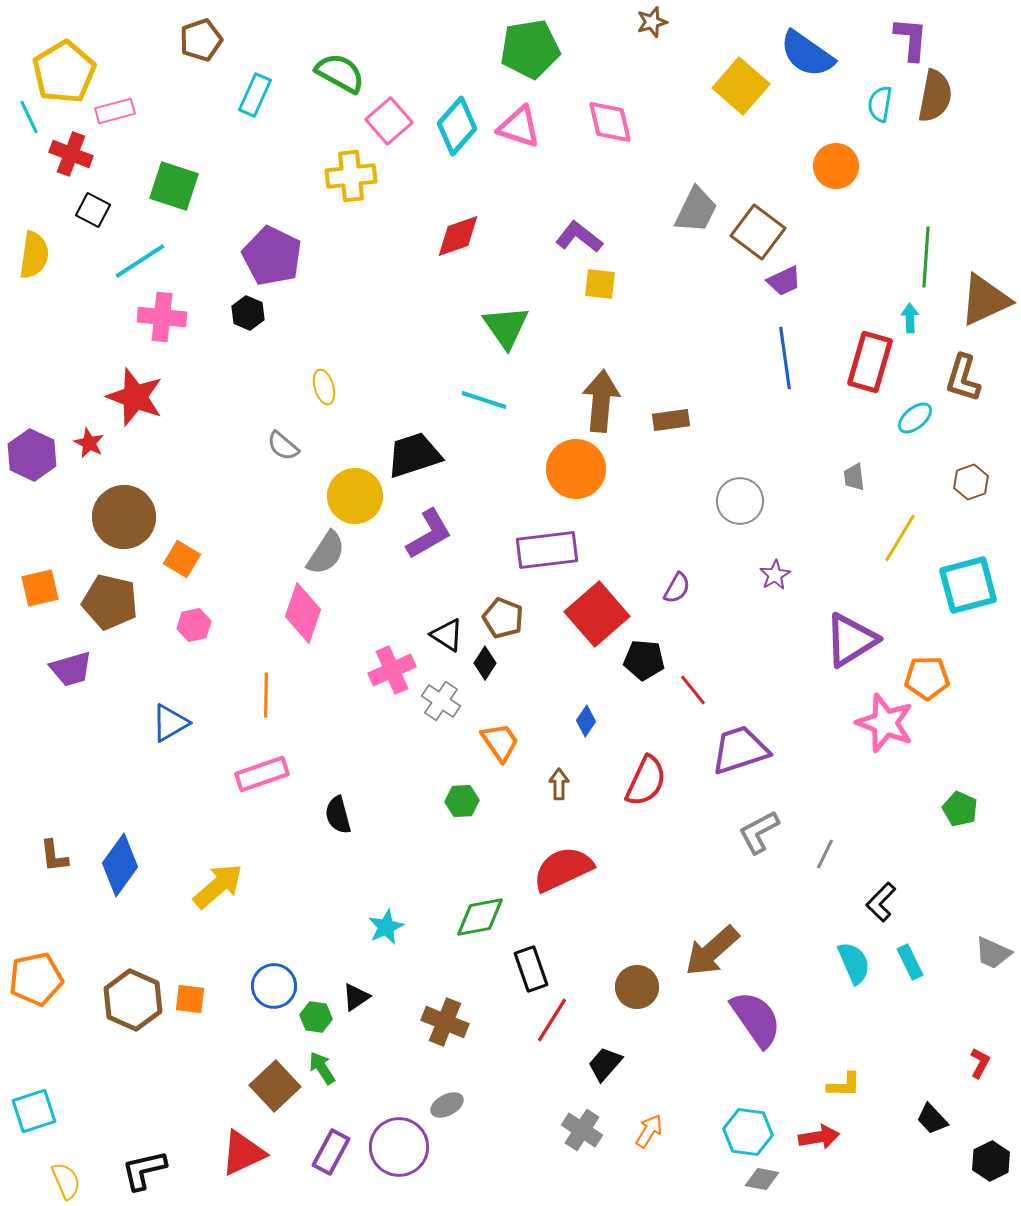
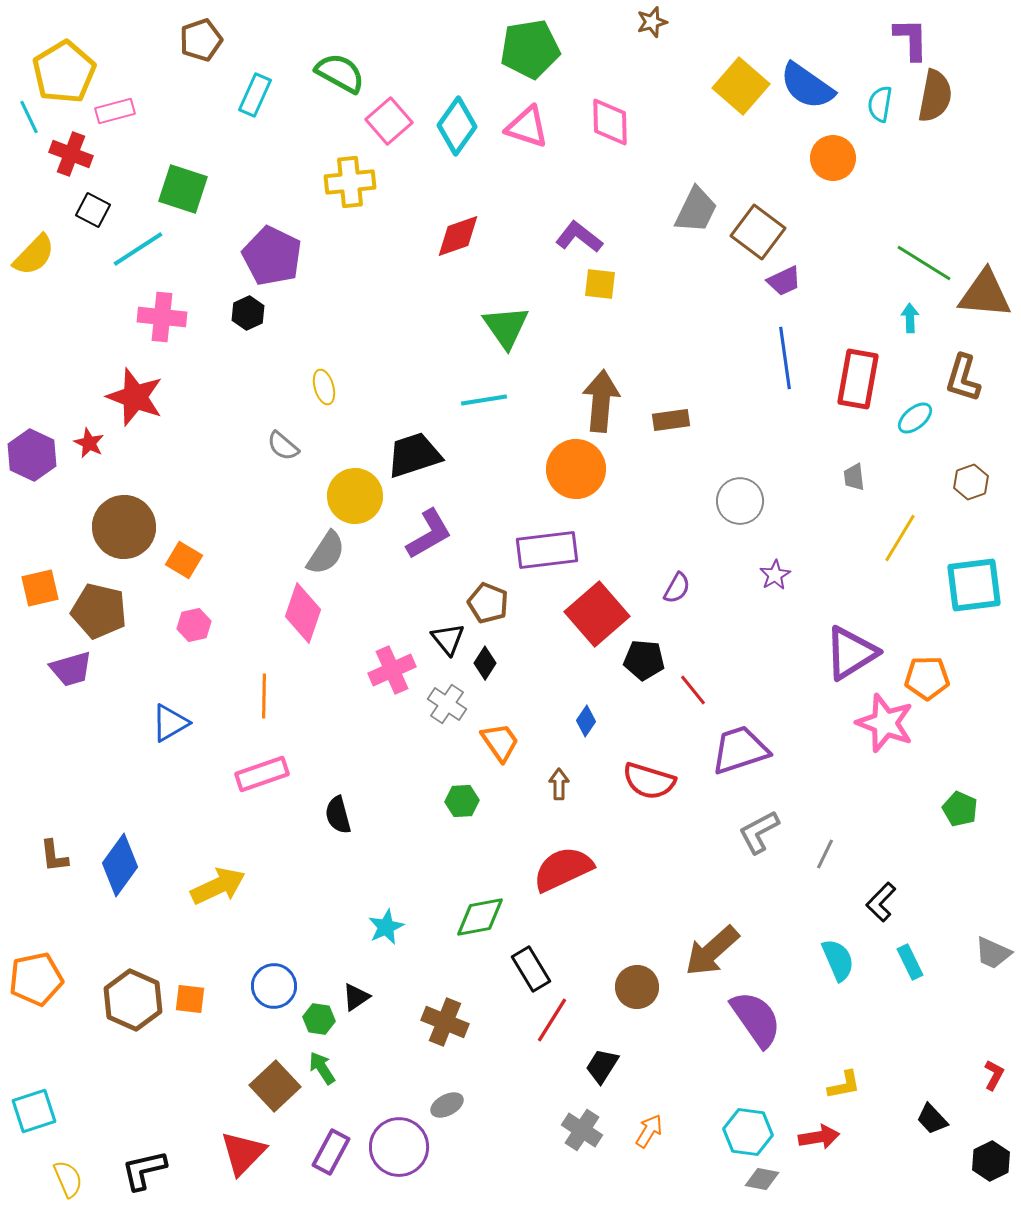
purple L-shape at (911, 39): rotated 6 degrees counterclockwise
blue semicircle at (807, 54): moved 32 px down
pink diamond at (610, 122): rotated 12 degrees clockwise
cyan diamond at (457, 126): rotated 6 degrees counterclockwise
pink triangle at (519, 127): moved 8 px right
orange circle at (836, 166): moved 3 px left, 8 px up
yellow cross at (351, 176): moved 1 px left, 6 px down
green square at (174, 186): moved 9 px right, 3 px down
yellow semicircle at (34, 255): rotated 36 degrees clockwise
green line at (926, 257): moved 2 px left, 6 px down; rotated 62 degrees counterclockwise
cyan line at (140, 261): moved 2 px left, 12 px up
brown triangle at (985, 300): moved 6 px up; rotated 30 degrees clockwise
black hexagon at (248, 313): rotated 12 degrees clockwise
red rectangle at (870, 362): moved 12 px left, 17 px down; rotated 6 degrees counterclockwise
cyan line at (484, 400): rotated 27 degrees counterclockwise
brown circle at (124, 517): moved 10 px down
orange square at (182, 559): moved 2 px right, 1 px down
cyan square at (968, 585): moved 6 px right; rotated 8 degrees clockwise
brown pentagon at (110, 602): moved 11 px left, 9 px down
brown pentagon at (503, 618): moved 15 px left, 15 px up
black triangle at (447, 635): moved 1 px right, 4 px down; rotated 18 degrees clockwise
purple triangle at (851, 640): moved 13 px down
orange line at (266, 695): moved 2 px left, 1 px down
gray cross at (441, 701): moved 6 px right, 3 px down
red semicircle at (646, 781): moved 3 px right; rotated 82 degrees clockwise
yellow arrow at (218, 886): rotated 16 degrees clockwise
cyan semicircle at (854, 963): moved 16 px left, 3 px up
black rectangle at (531, 969): rotated 12 degrees counterclockwise
green hexagon at (316, 1017): moved 3 px right, 2 px down
red L-shape at (980, 1063): moved 14 px right, 12 px down
black trapezoid at (605, 1064): moved 3 px left, 2 px down; rotated 9 degrees counterclockwise
yellow L-shape at (844, 1085): rotated 12 degrees counterclockwise
red triangle at (243, 1153): rotated 21 degrees counterclockwise
yellow semicircle at (66, 1181): moved 2 px right, 2 px up
